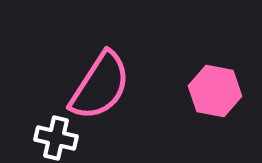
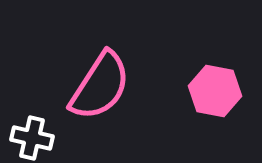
white cross: moved 24 px left
